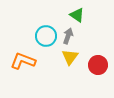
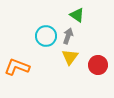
orange L-shape: moved 6 px left, 6 px down
